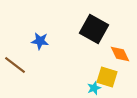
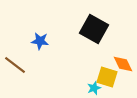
orange diamond: moved 3 px right, 10 px down
